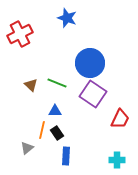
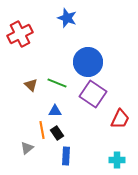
blue circle: moved 2 px left, 1 px up
orange line: rotated 24 degrees counterclockwise
